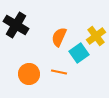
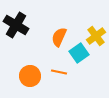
orange circle: moved 1 px right, 2 px down
